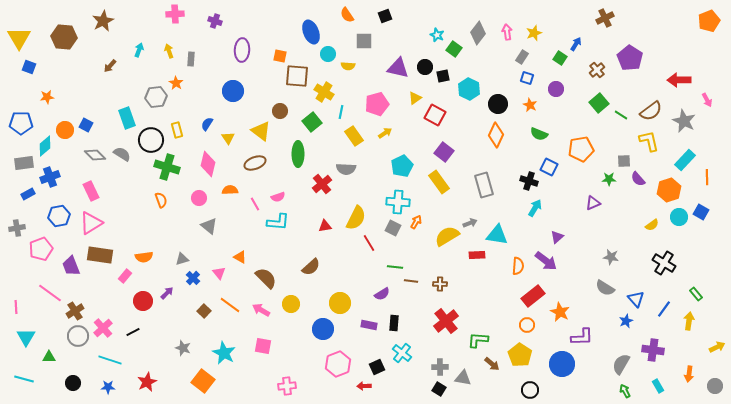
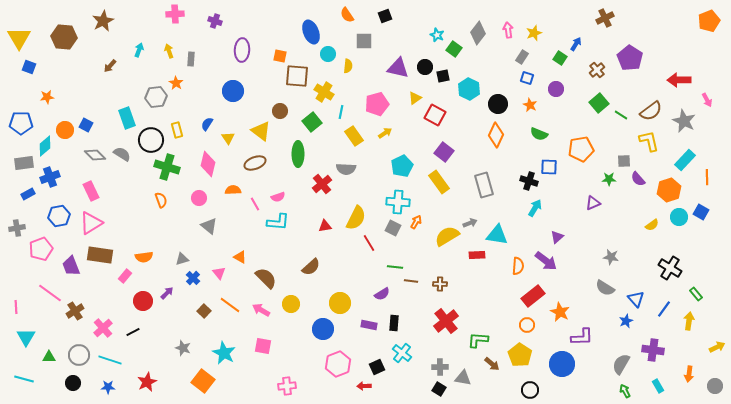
pink arrow at (507, 32): moved 1 px right, 2 px up
yellow semicircle at (348, 66): rotated 88 degrees counterclockwise
blue square at (549, 167): rotated 24 degrees counterclockwise
orange semicircle at (230, 190): moved 3 px right
black cross at (664, 263): moved 6 px right, 5 px down
gray circle at (78, 336): moved 1 px right, 19 px down
